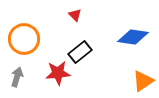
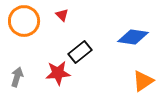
red triangle: moved 13 px left
orange circle: moved 18 px up
